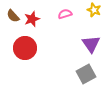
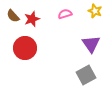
yellow star: moved 1 px right, 1 px down
gray square: moved 1 px down
